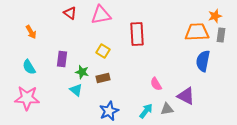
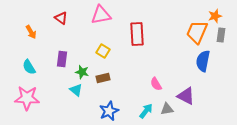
red triangle: moved 9 px left, 5 px down
orange trapezoid: rotated 65 degrees counterclockwise
